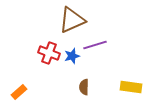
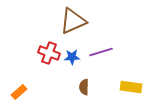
brown triangle: moved 1 px right, 1 px down
purple line: moved 6 px right, 7 px down
blue star: moved 1 px down; rotated 14 degrees clockwise
